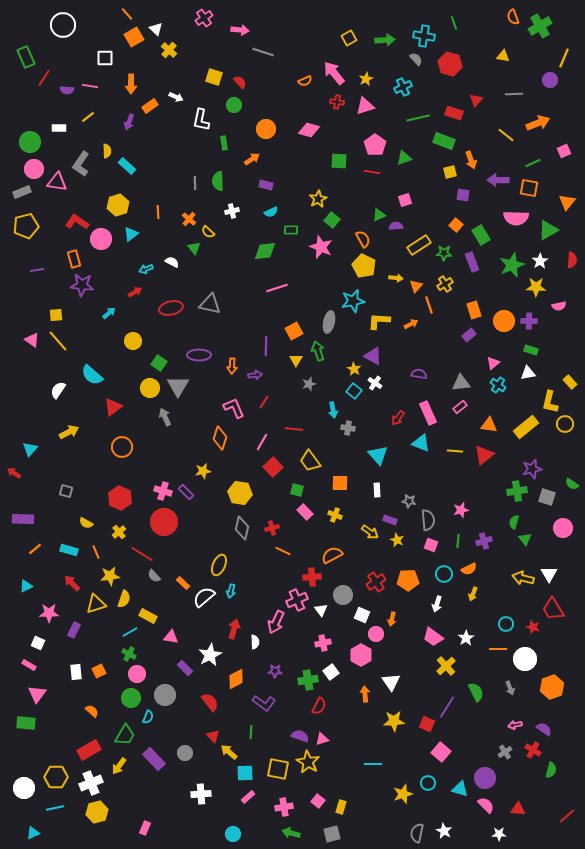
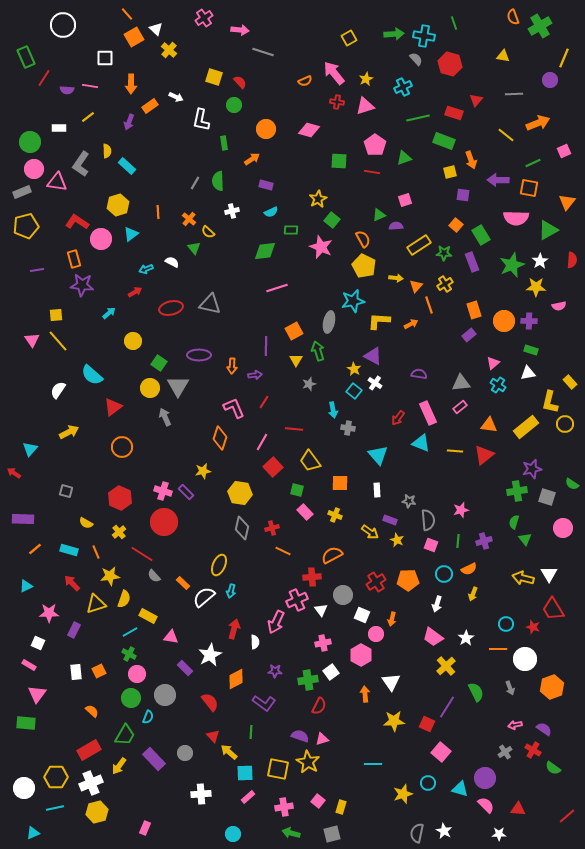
green arrow at (385, 40): moved 9 px right, 6 px up
gray line at (195, 183): rotated 32 degrees clockwise
pink triangle at (32, 340): rotated 21 degrees clockwise
green semicircle at (551, 770): moved 2 px right, 2 px up; rotated 112 degrees clockwise
